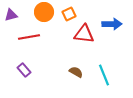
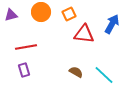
orange circle: moved 3 px left
blue arrow: rotated 60 degrees counterclockwise
red line: moved 3 px left, 10 px down
purple rectangle: rotated 24 degrees clockwise
cyan line: rotated 25 degrees counterclockwise
